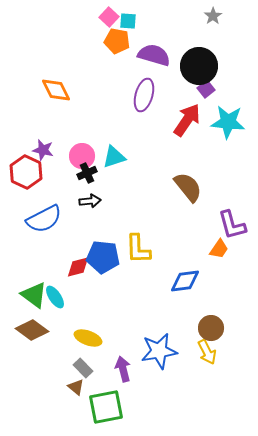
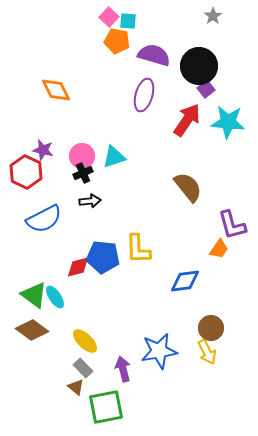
black cross: moved 4 px left
yellow ellipse: moved 3 px left, 3 px down; rotated 24 degrees clockwise
